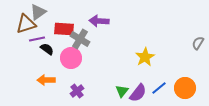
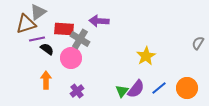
yellow star: moved 1 px right, 1 px up
orange arrow: rotated 90 degrees clockwise
orange circle: moved 2 px right
purple semicircle: moved 2 px left, 4 px up
